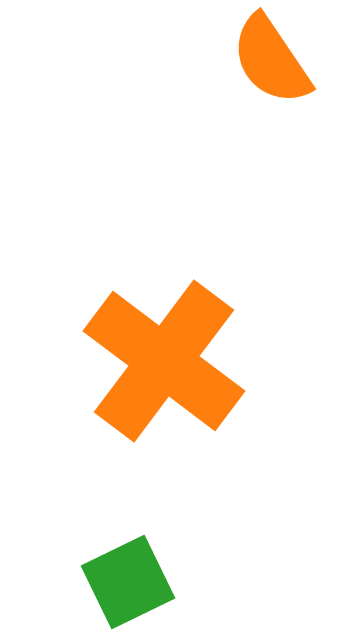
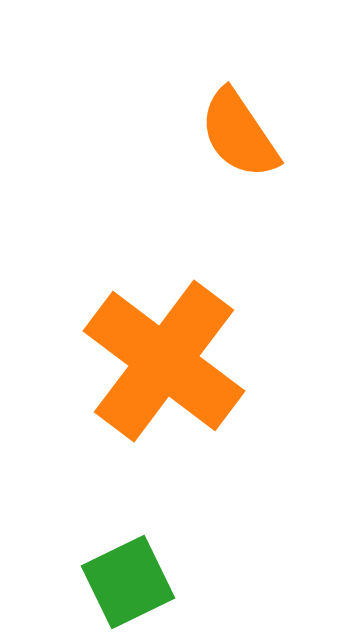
orange semicircle: moved 32 px left, 74 px down
